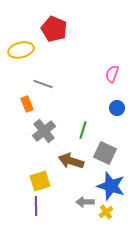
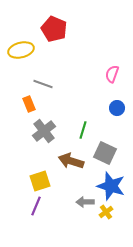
orange rectangle: moved 2 px right
purple line: rotated 24 degrees clockwise
